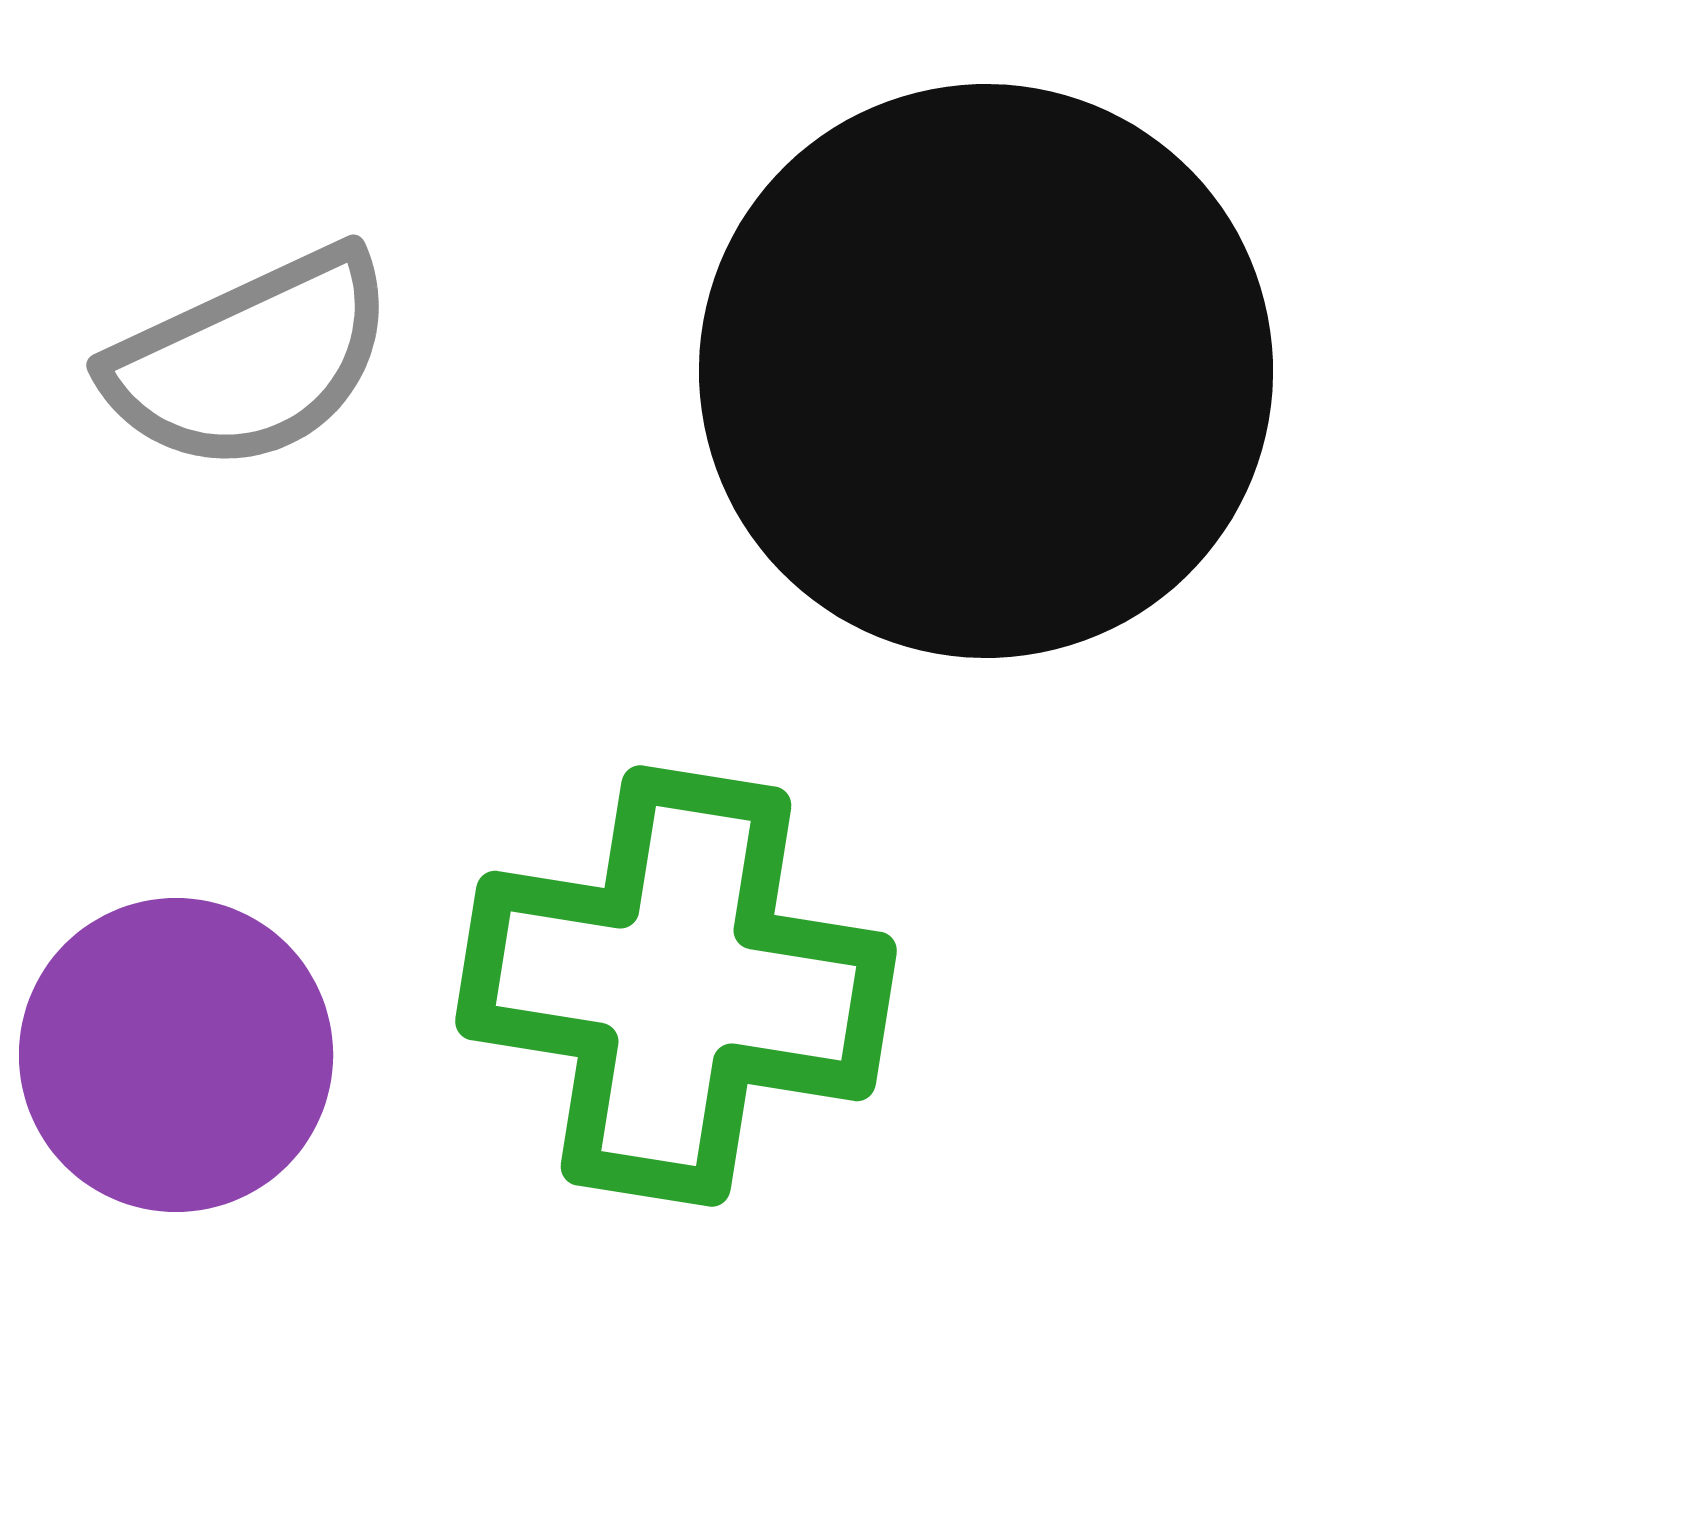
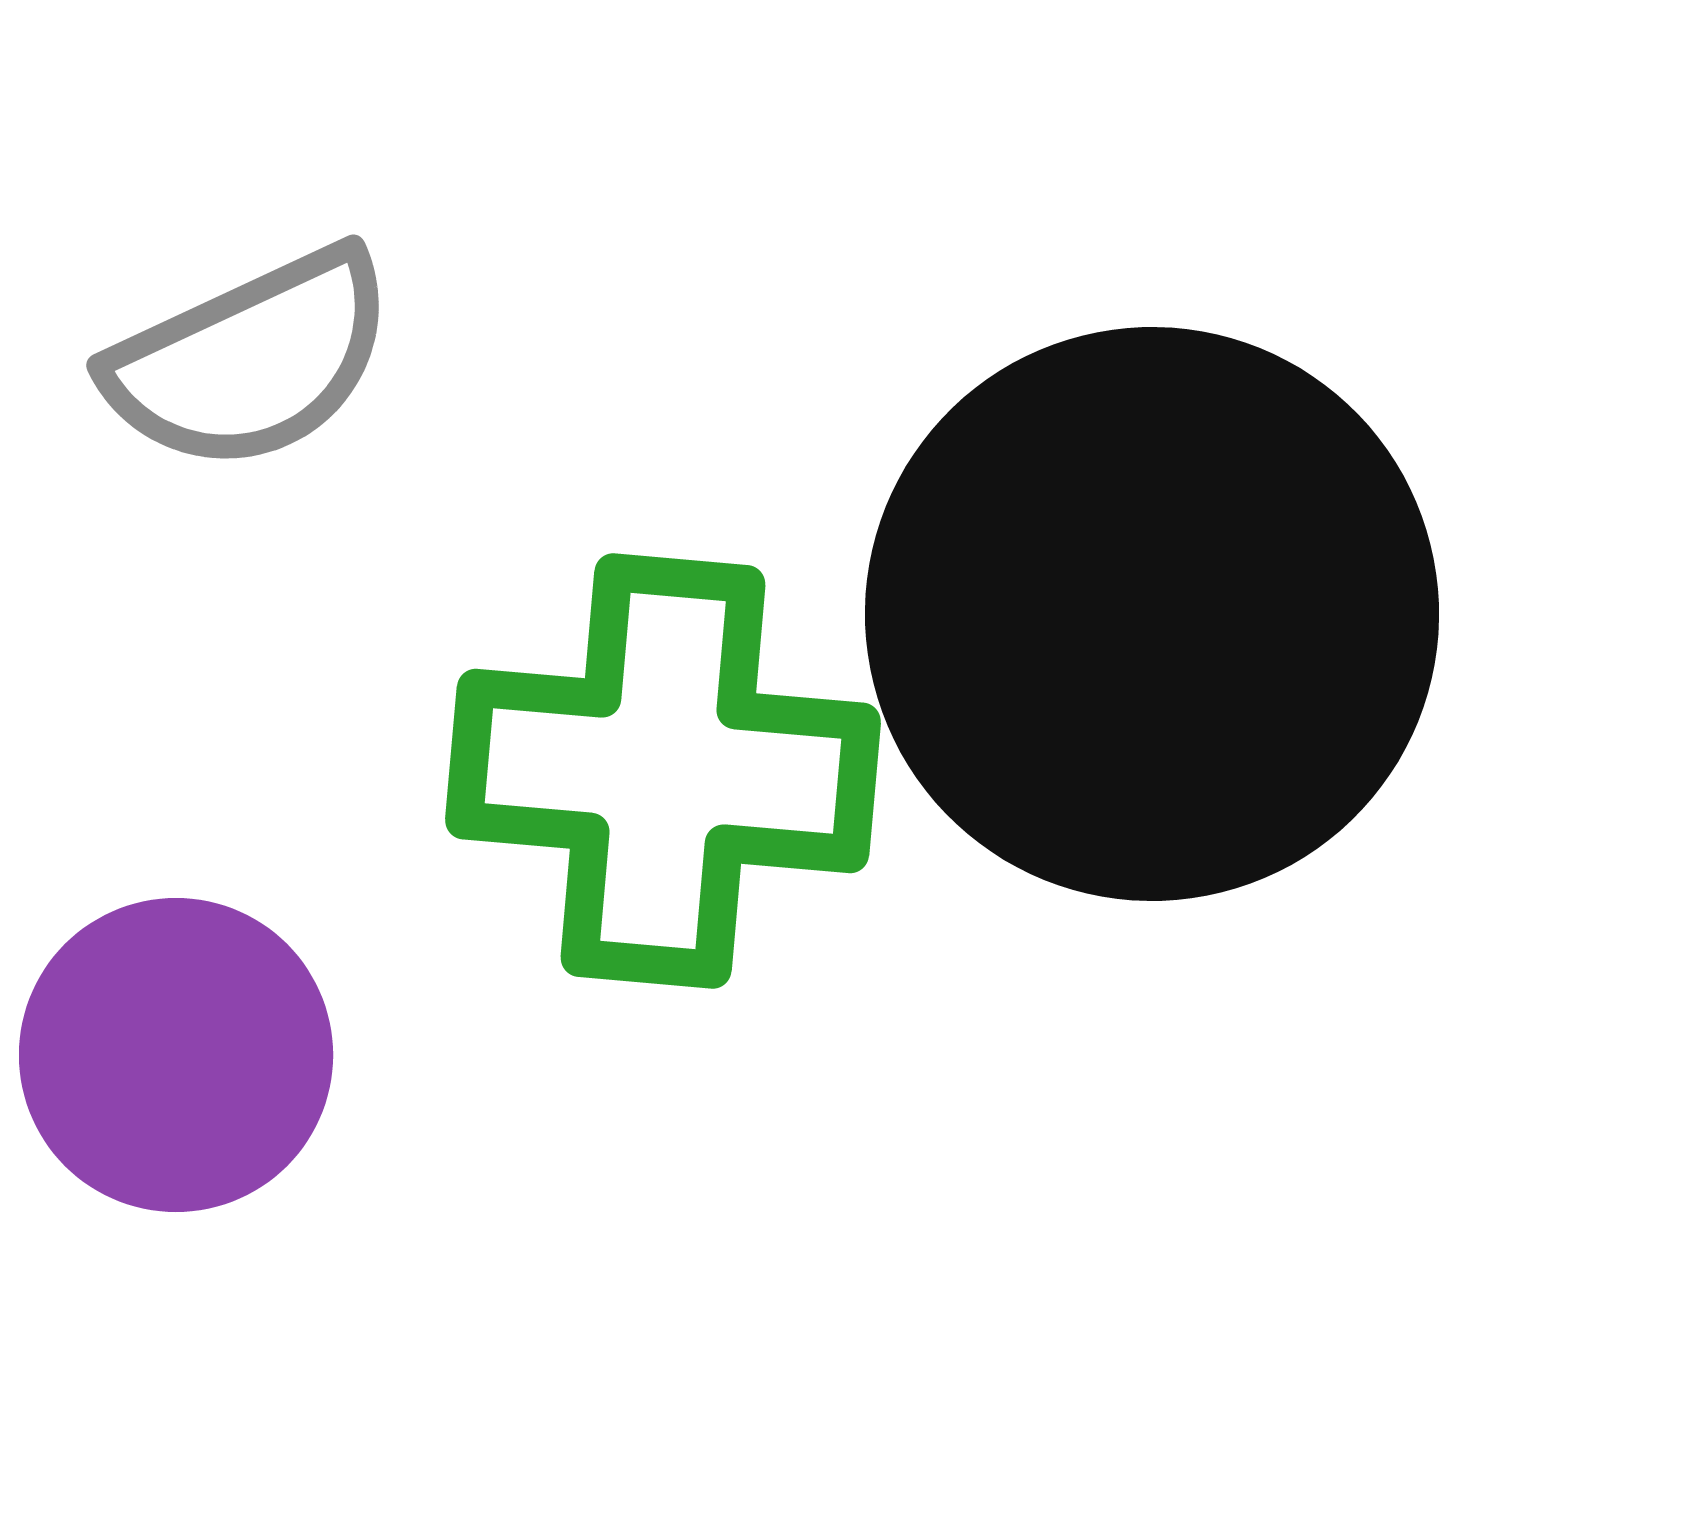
black circle: moved 166 px right, 243 px down
green cross: moved 13 px left, 215 px up; rotated 4 degrees counterclockwise
